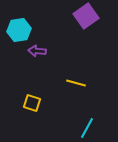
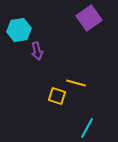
purple square: moved 3 px right, 2 px down
purple arrow: rotated 108 degrees counterclockwise
yellow square: moved 25 px right, 7 px up
